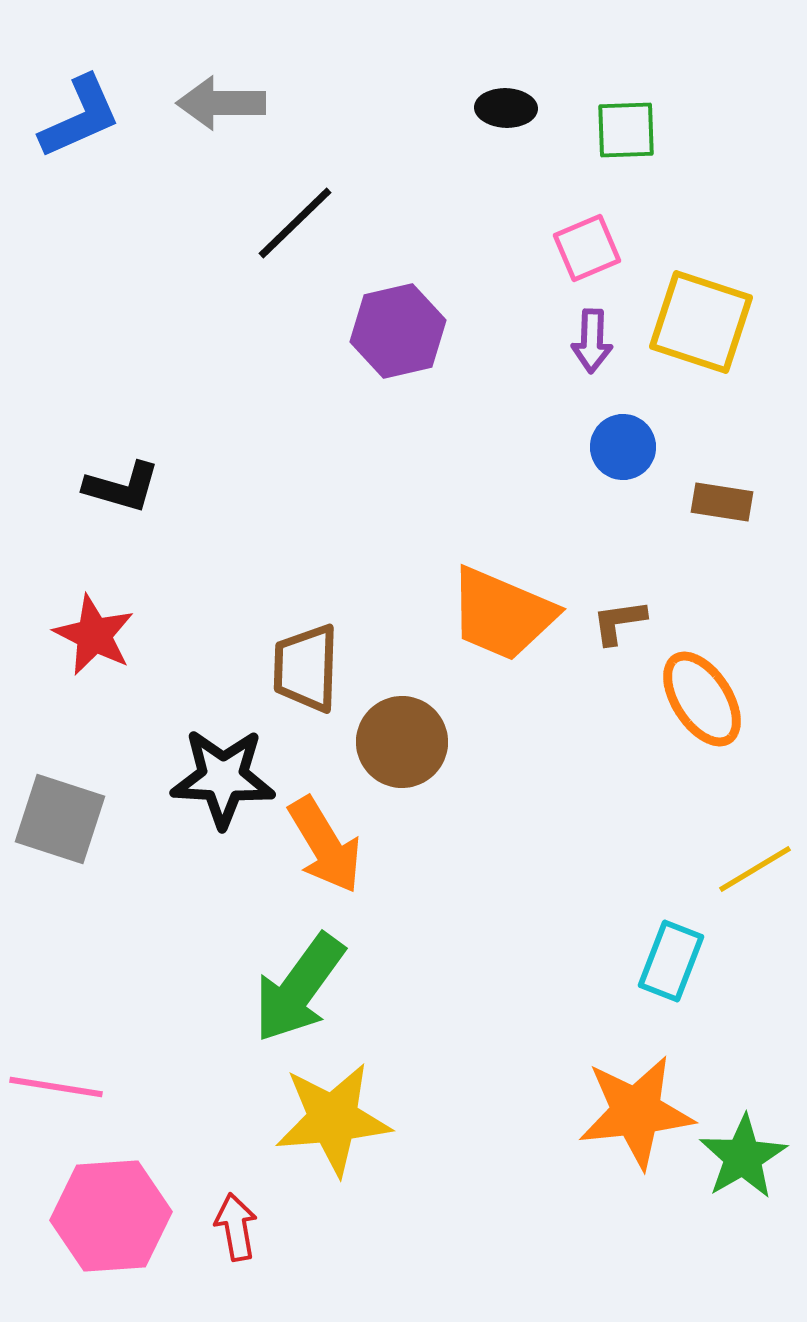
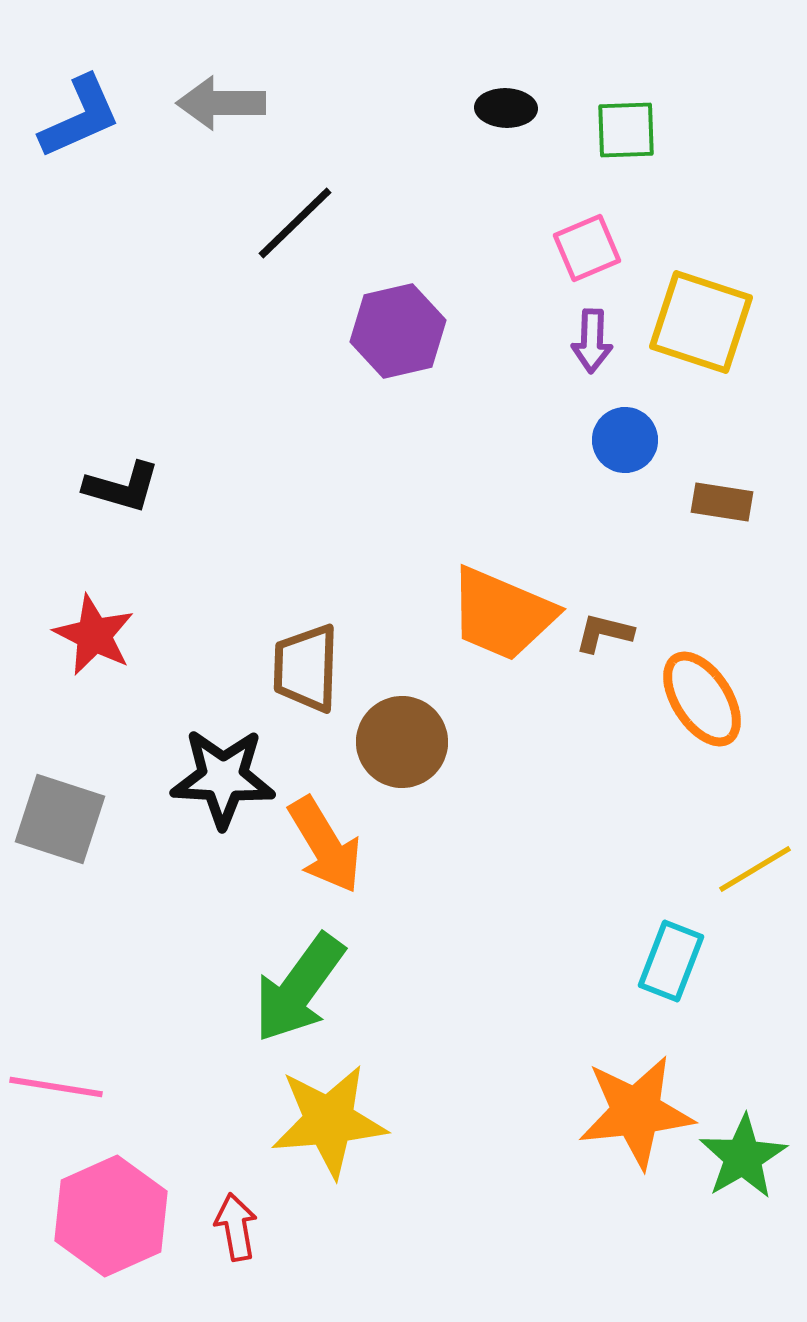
blue circle: moved 2 px right, 7 px up
brown L-shape: moved 15 px left, 11 px down; rotated 22 degrees clockwise
yellow star: moved 4 px left, 2 px down
pink hexagon: rotated 20 degrees counterclockwise
